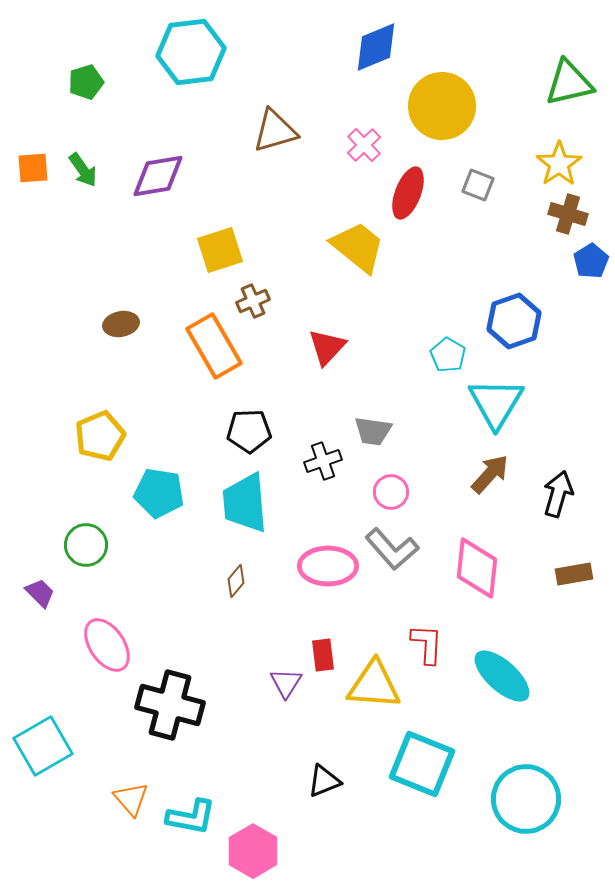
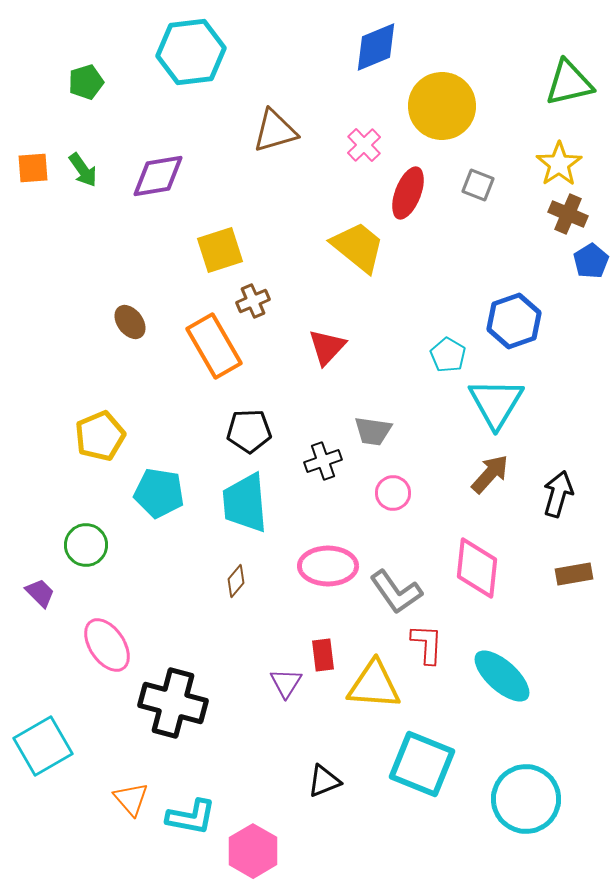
brown cross at (568, 214): rotated 6 degrees clockwise
brown ellipse at (121, 324): moved 9 px right, 2 px up; rotated 64 degrees clockwise
pink circle at (391, 492): moved 2 px right, 1 px down
gray L-shape at (392, 549): moved 4 px right, 43 px down; rotated 6 degrees clockwise
black cross at (170, 705): moved 3 px right, 2 px up
